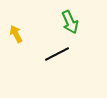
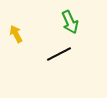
black line: moved 2 px right
